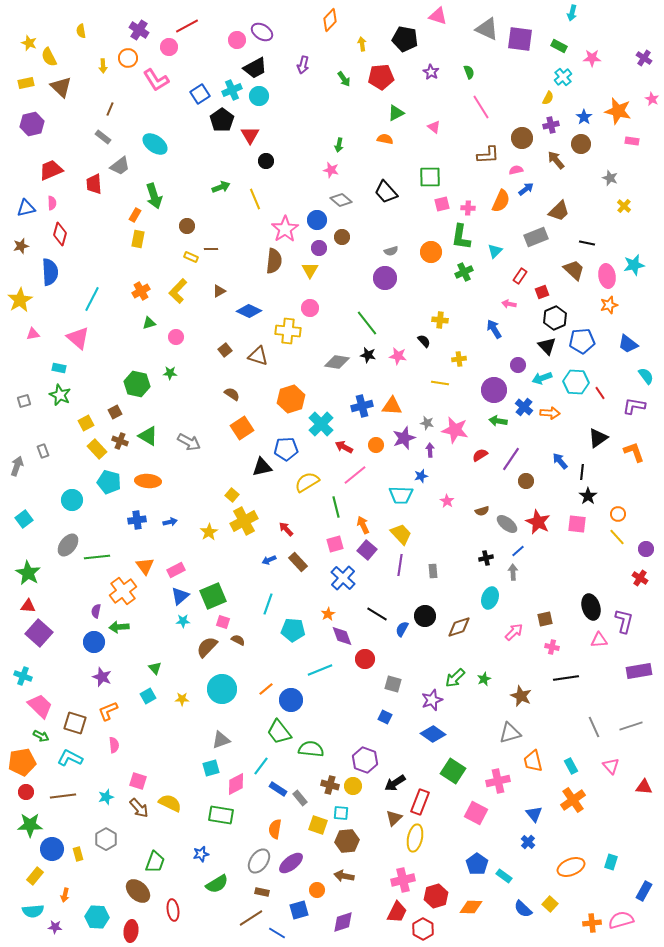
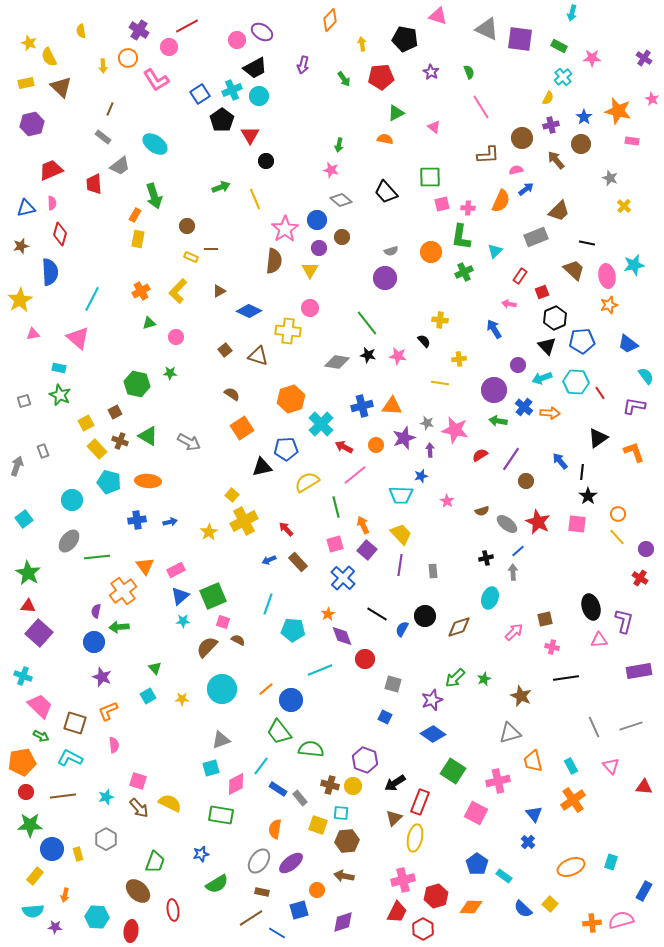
gray ellipse at (68, 545): moved 1 px right, 4 px up
